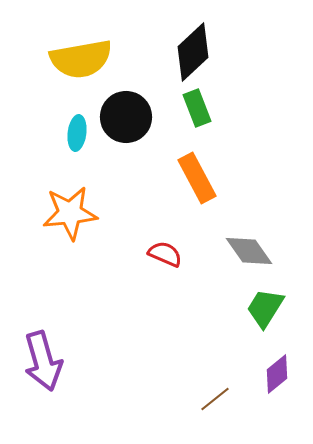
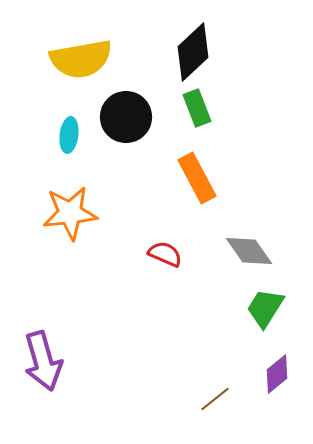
cyan ellipse: moved 8 px left, 2 px down
